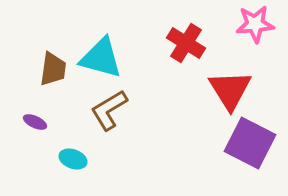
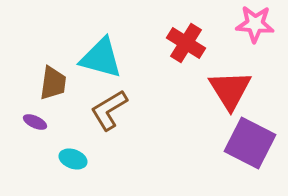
pink star: rotated 9 degrees clockwise
brown trapezoid: moved 14 px down
